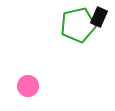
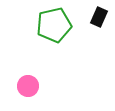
green pentagon: moved 24 px left
